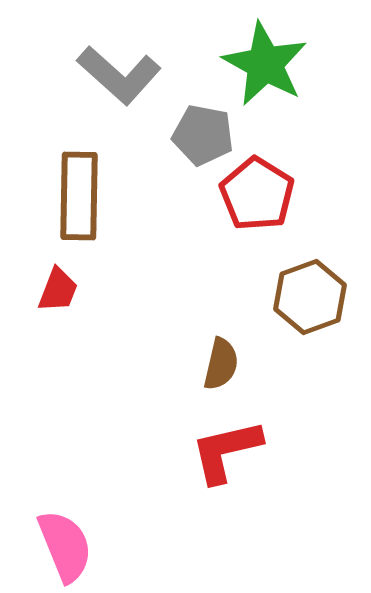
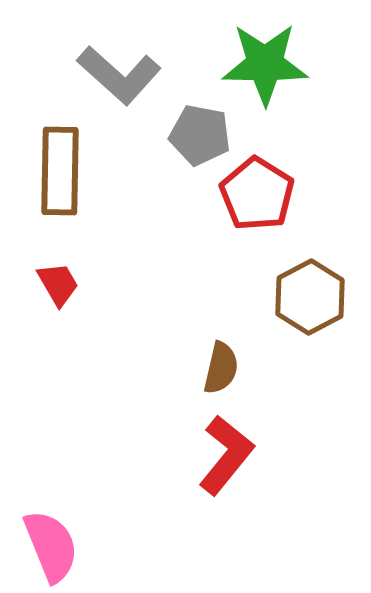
green star: rotated 28 degrees counterclockwise
gray pentagon: moved 3 px left
brown rectangle: moved 19 px left, 25 px up
red trapezoid: moved 6 px up; rotated 51 degrees counterclockwise
brown hexagon: rotated 8 degrees counterclockwise
brown semicircle: moved 4 px down
red L-shape: moved 4 px down; rotated 142 degrees clockwise
pink semicircle: moved 14 px left
